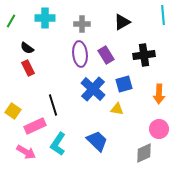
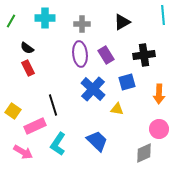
blue square: moved 3 px right, 2 px up
pink arrow: moved 3 px left
